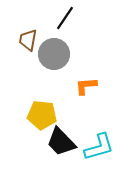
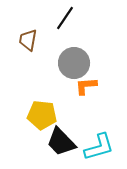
gray circle: moved 20 px right, 9 px down
